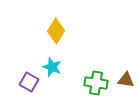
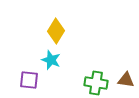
cyan star: moved 1 px left, 7 px up
purple square: moved 2 px up; rotated 24 degrees counterclockwise
